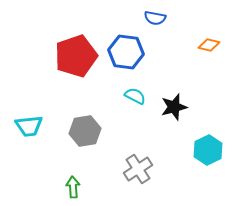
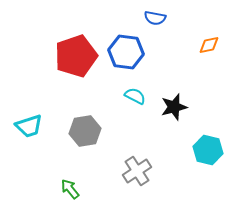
orange diamond: rotated 25 degrees counterclockwise
cyan trapezoid: rotated 12 degrees counterclockwise
cyan hexagon: rotated 20 degrees counterclockwise
gray cross: moved 1 px left, 2 px down
green arrow: moved 3 px left, 2 px down; rotated 35 degrees counterclockwise
